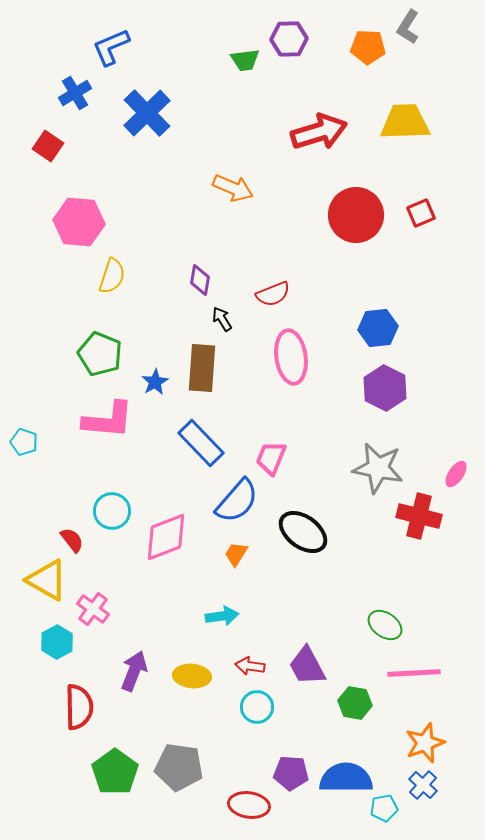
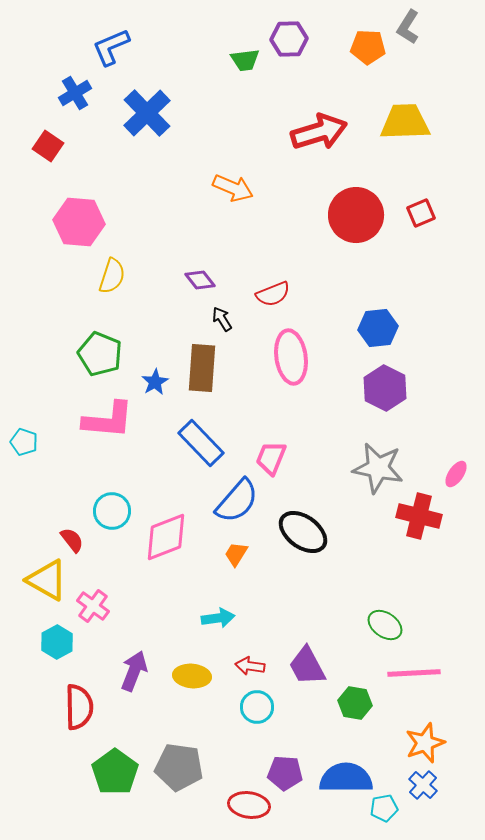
purple diamond at (200, 280): rotated 48 degrees counterclockwise
pink cross at (93, 609): moved 3 px up
cyan arrow at (222, 616): moved 4 px left, 2 px down
purple pentagon at (291, 773): moved 6 px left
